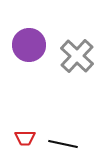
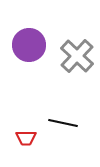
red trapezoid: moved 1 px right
black line: moved 21 px up
